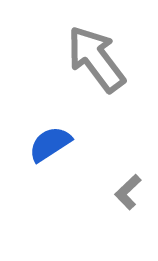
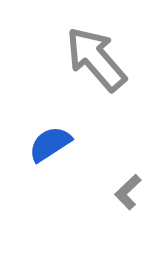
gray arrow: rotated 4 degrees counterclockwise
